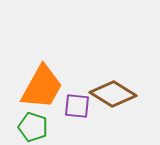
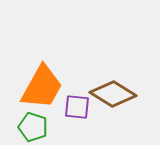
purple square: moved 1 px down
